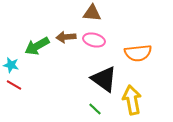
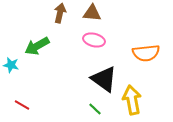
brown arrow: moved 6 px left, 24 px up; rotated 108 degrees clockwise
orange semicircle: moved 8 px right
red line: moved 8 px right, 20 px down
